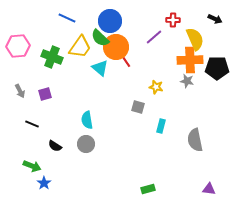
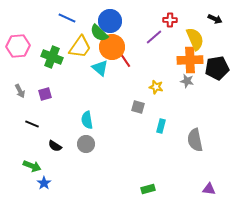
red cross: moved 3 px left
green semicircle: moved 1 px left, 5 px up
orange circle: moved 4 px left
black pentagon: rotated 10 degrees counterclockwise
